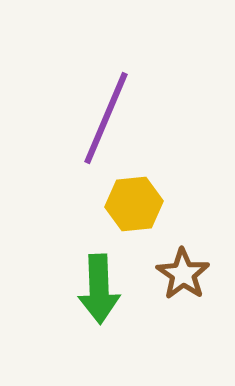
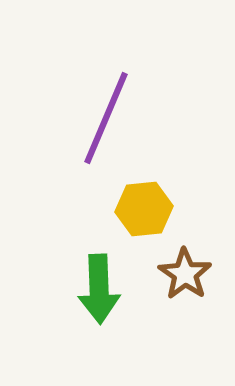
yellow hexagon: moved 10 px right, 5 px down
brown star: moved 2 px right
